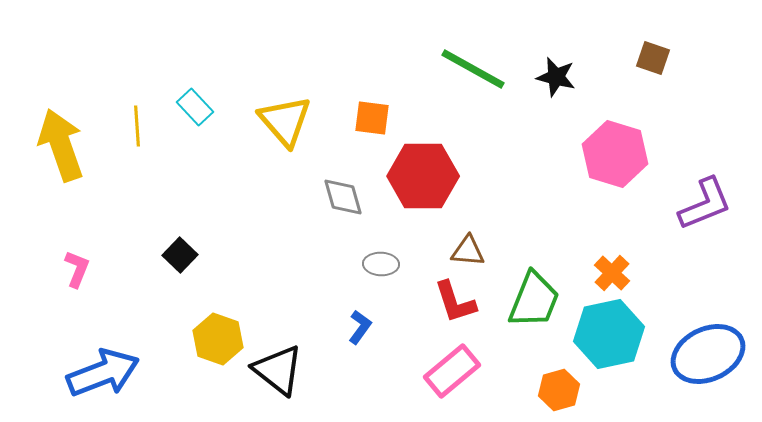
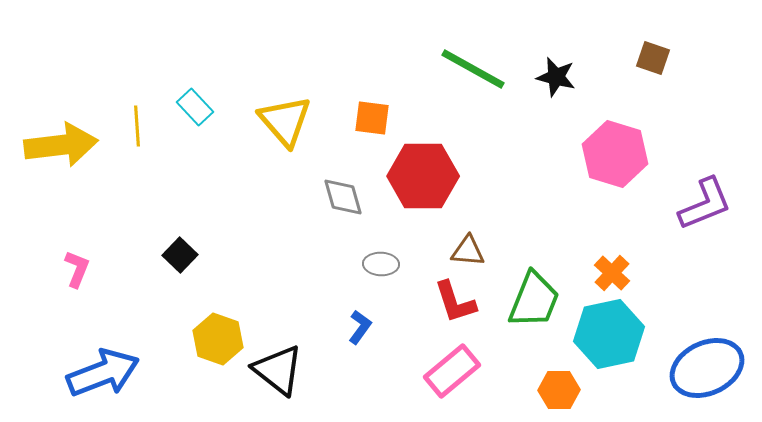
yellow arrow: rotated 102 degrees clockwise
blue ellipse: moved 1 px left, 14 px down
orange hexagon: rotated 15 degrees clockwise
